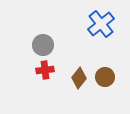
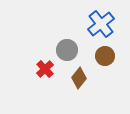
gray circle: moved 24 px right, 5 px down
red cross: moved 1 px up; rotated 36 degrees counterclockwise
brown circle: moved 21 px up
